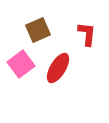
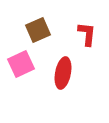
pink square: rotated 12 degrees clockwise
red ellipse: moved 5 px right, 5 px down; rotated 20 degrees counterclockwise
